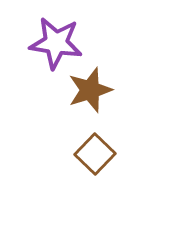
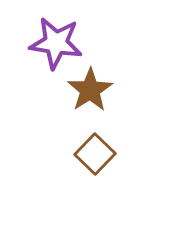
brown star: rotated 15 degrees counterclockwise
